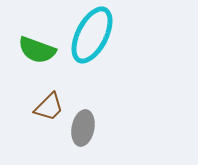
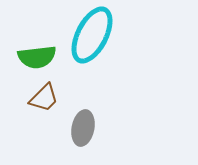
green semicircle: moved 7 px down; rotated 27 degrees counterclockwise
brown trapezoid: moved 5 px left, 9 px up
